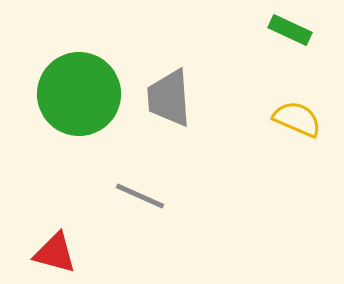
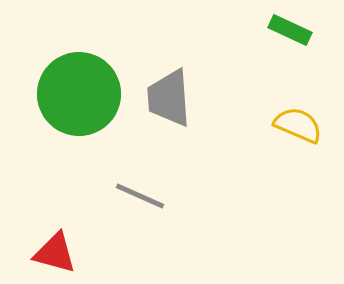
yellow semicircle: moved 1 px right, 6 px down
